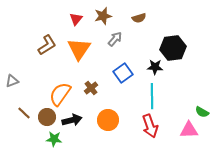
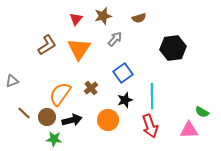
black star: moved 30 px left, 33 px down; rotated 21 degrees counterclockwise
